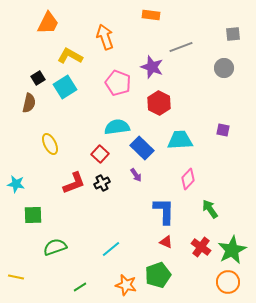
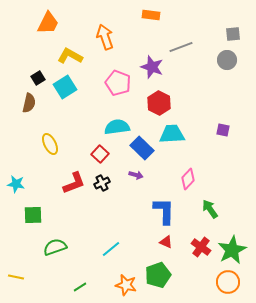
gray circle: moved 3 px right, 8 px up
cyan trapezoid: moved 8 px left, 6 px up
purple arrow: rotated 40 degrees counterclockwise
